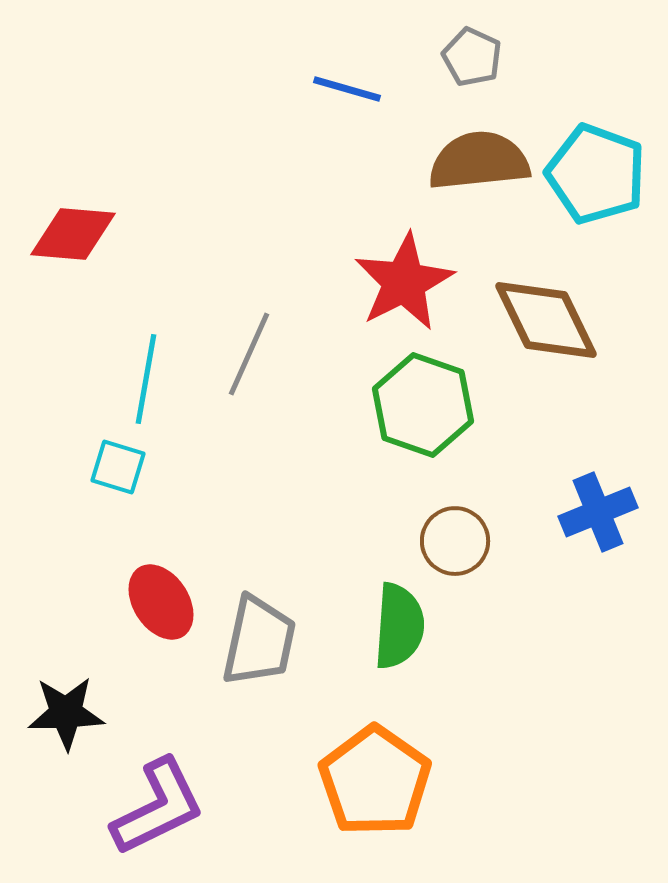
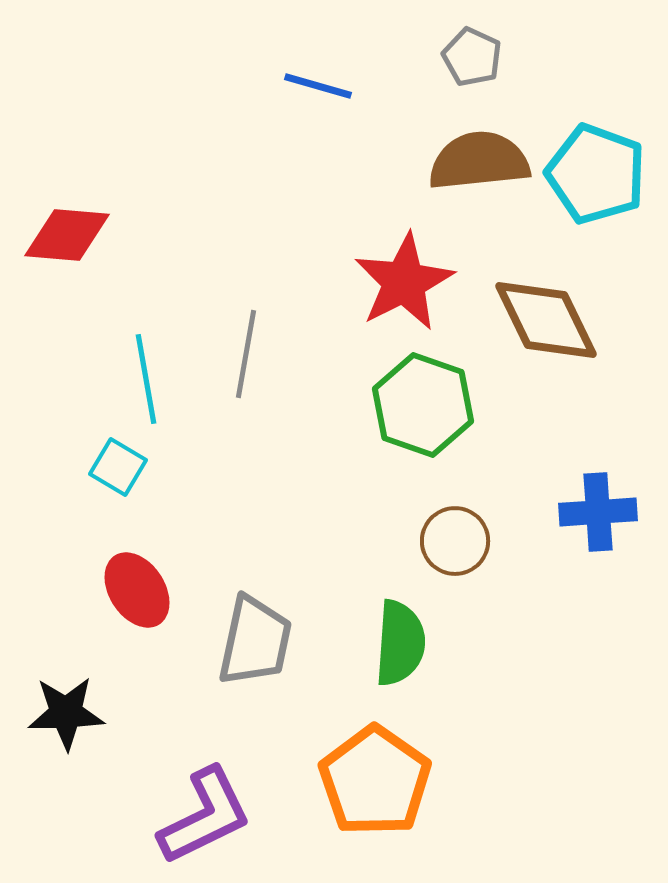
blue line: moved 29 px left, 3 px up
red diamond: moved 6 px left, 1 px down
gray line: moved 3 px left; rotated 14 degrees counterclockwise
cyan line: rotated 20 degrees counterclockwise
cyan square: rotated 14 degrees clockwise
blue cross: rotated 18 degrees clockwise
red ellipse: moved 24 px left, 12 px up
green semicircle: moved 1 px right, 17 px down
gray trapezoid: moved 4 px left
purple L-shape: moved 47 px right, 9 px down
